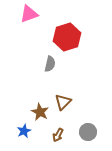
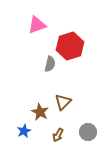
pink triangle: moved 8 px right, 11 px down
red hexagon: moved 3 px right, 9 px down
